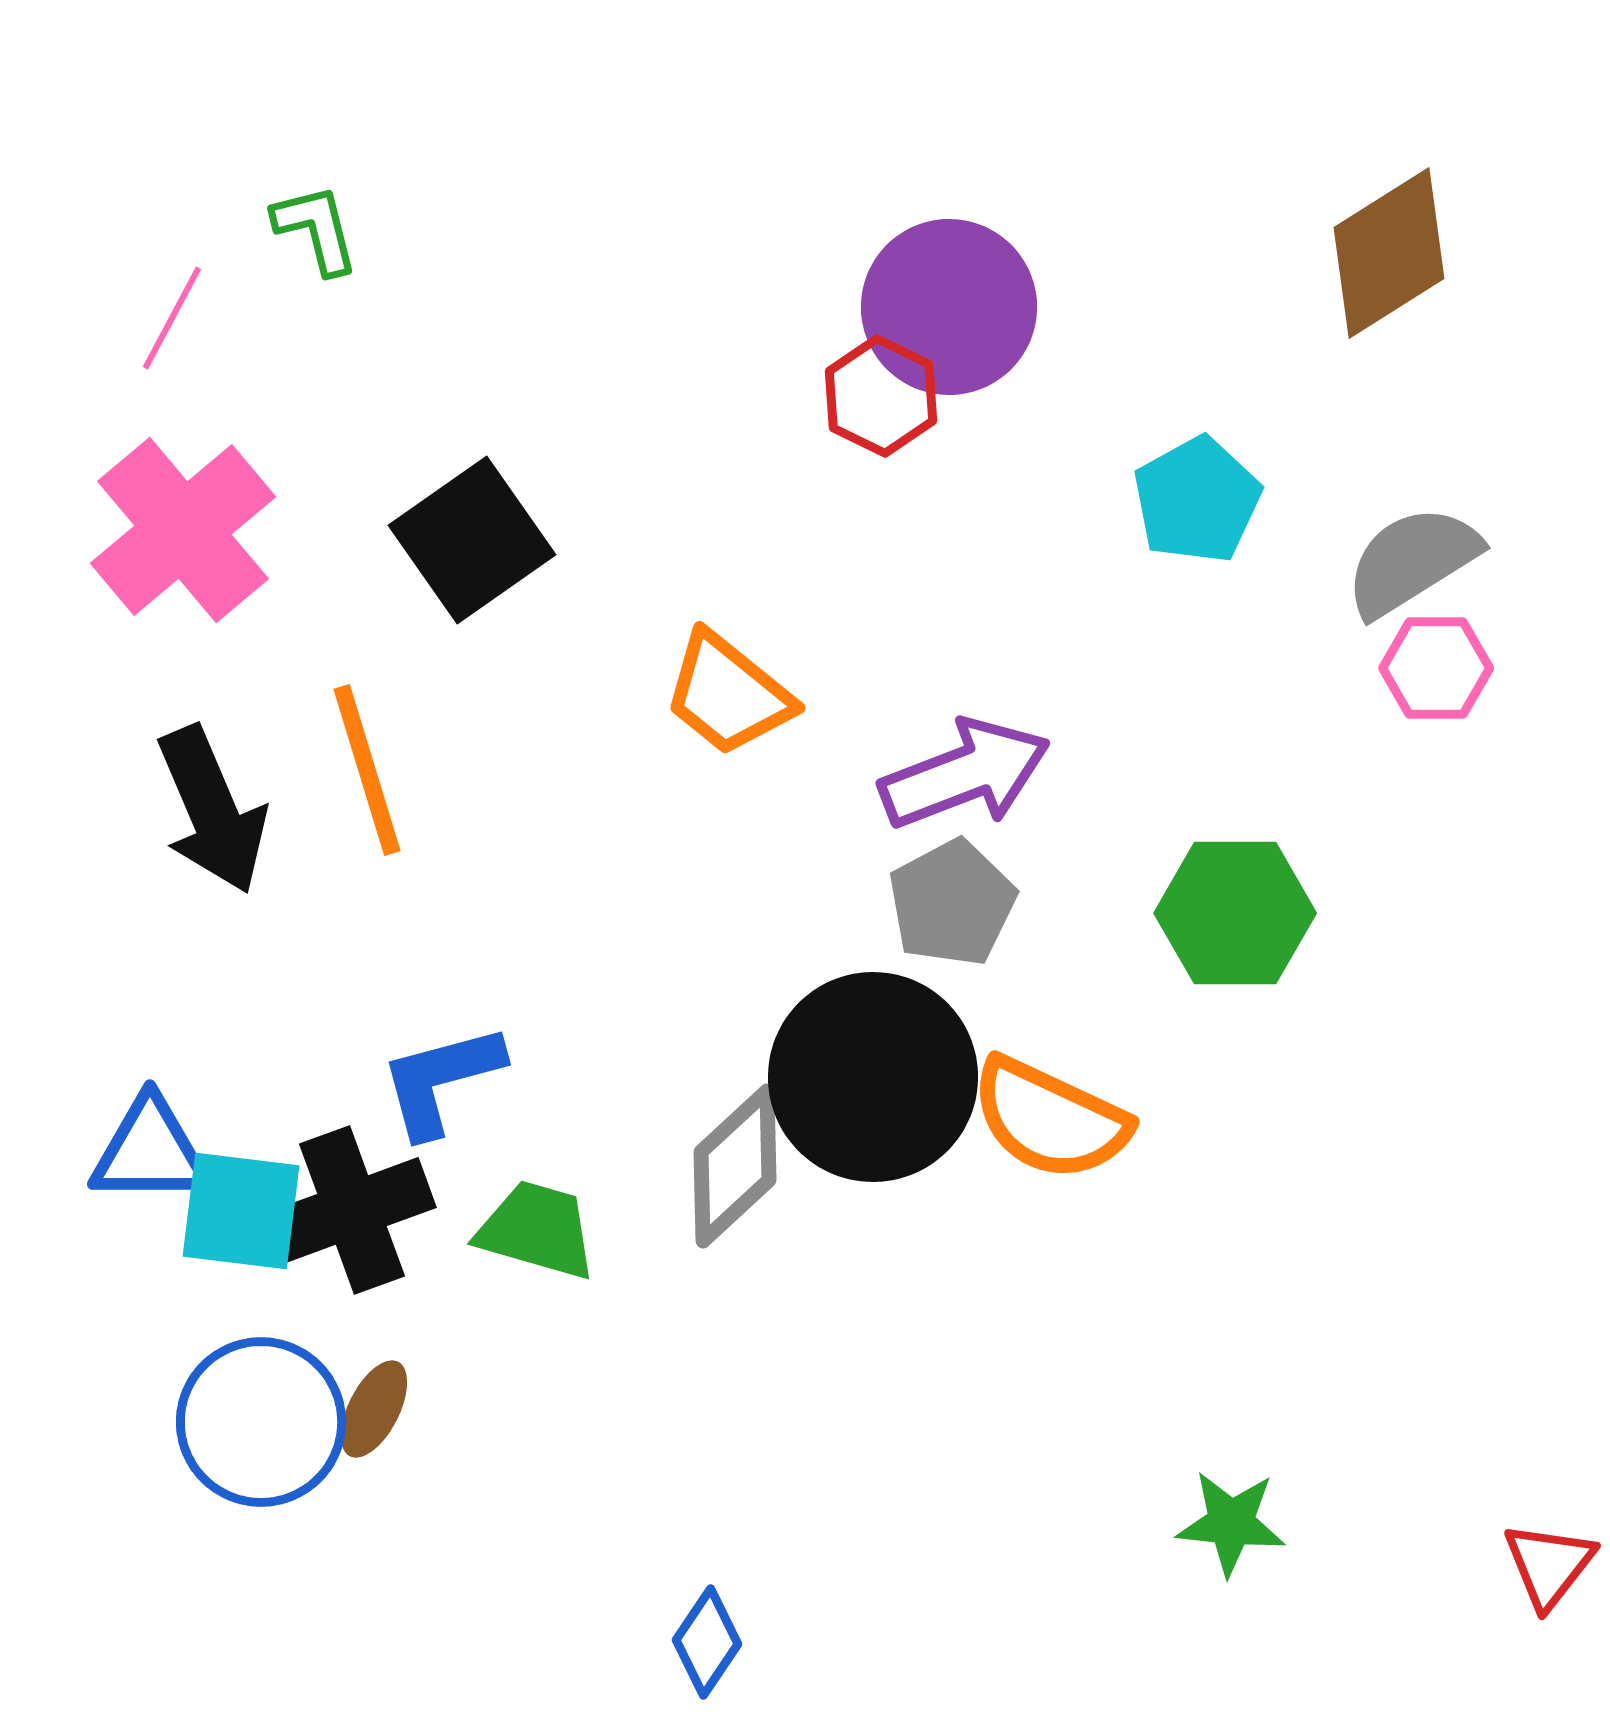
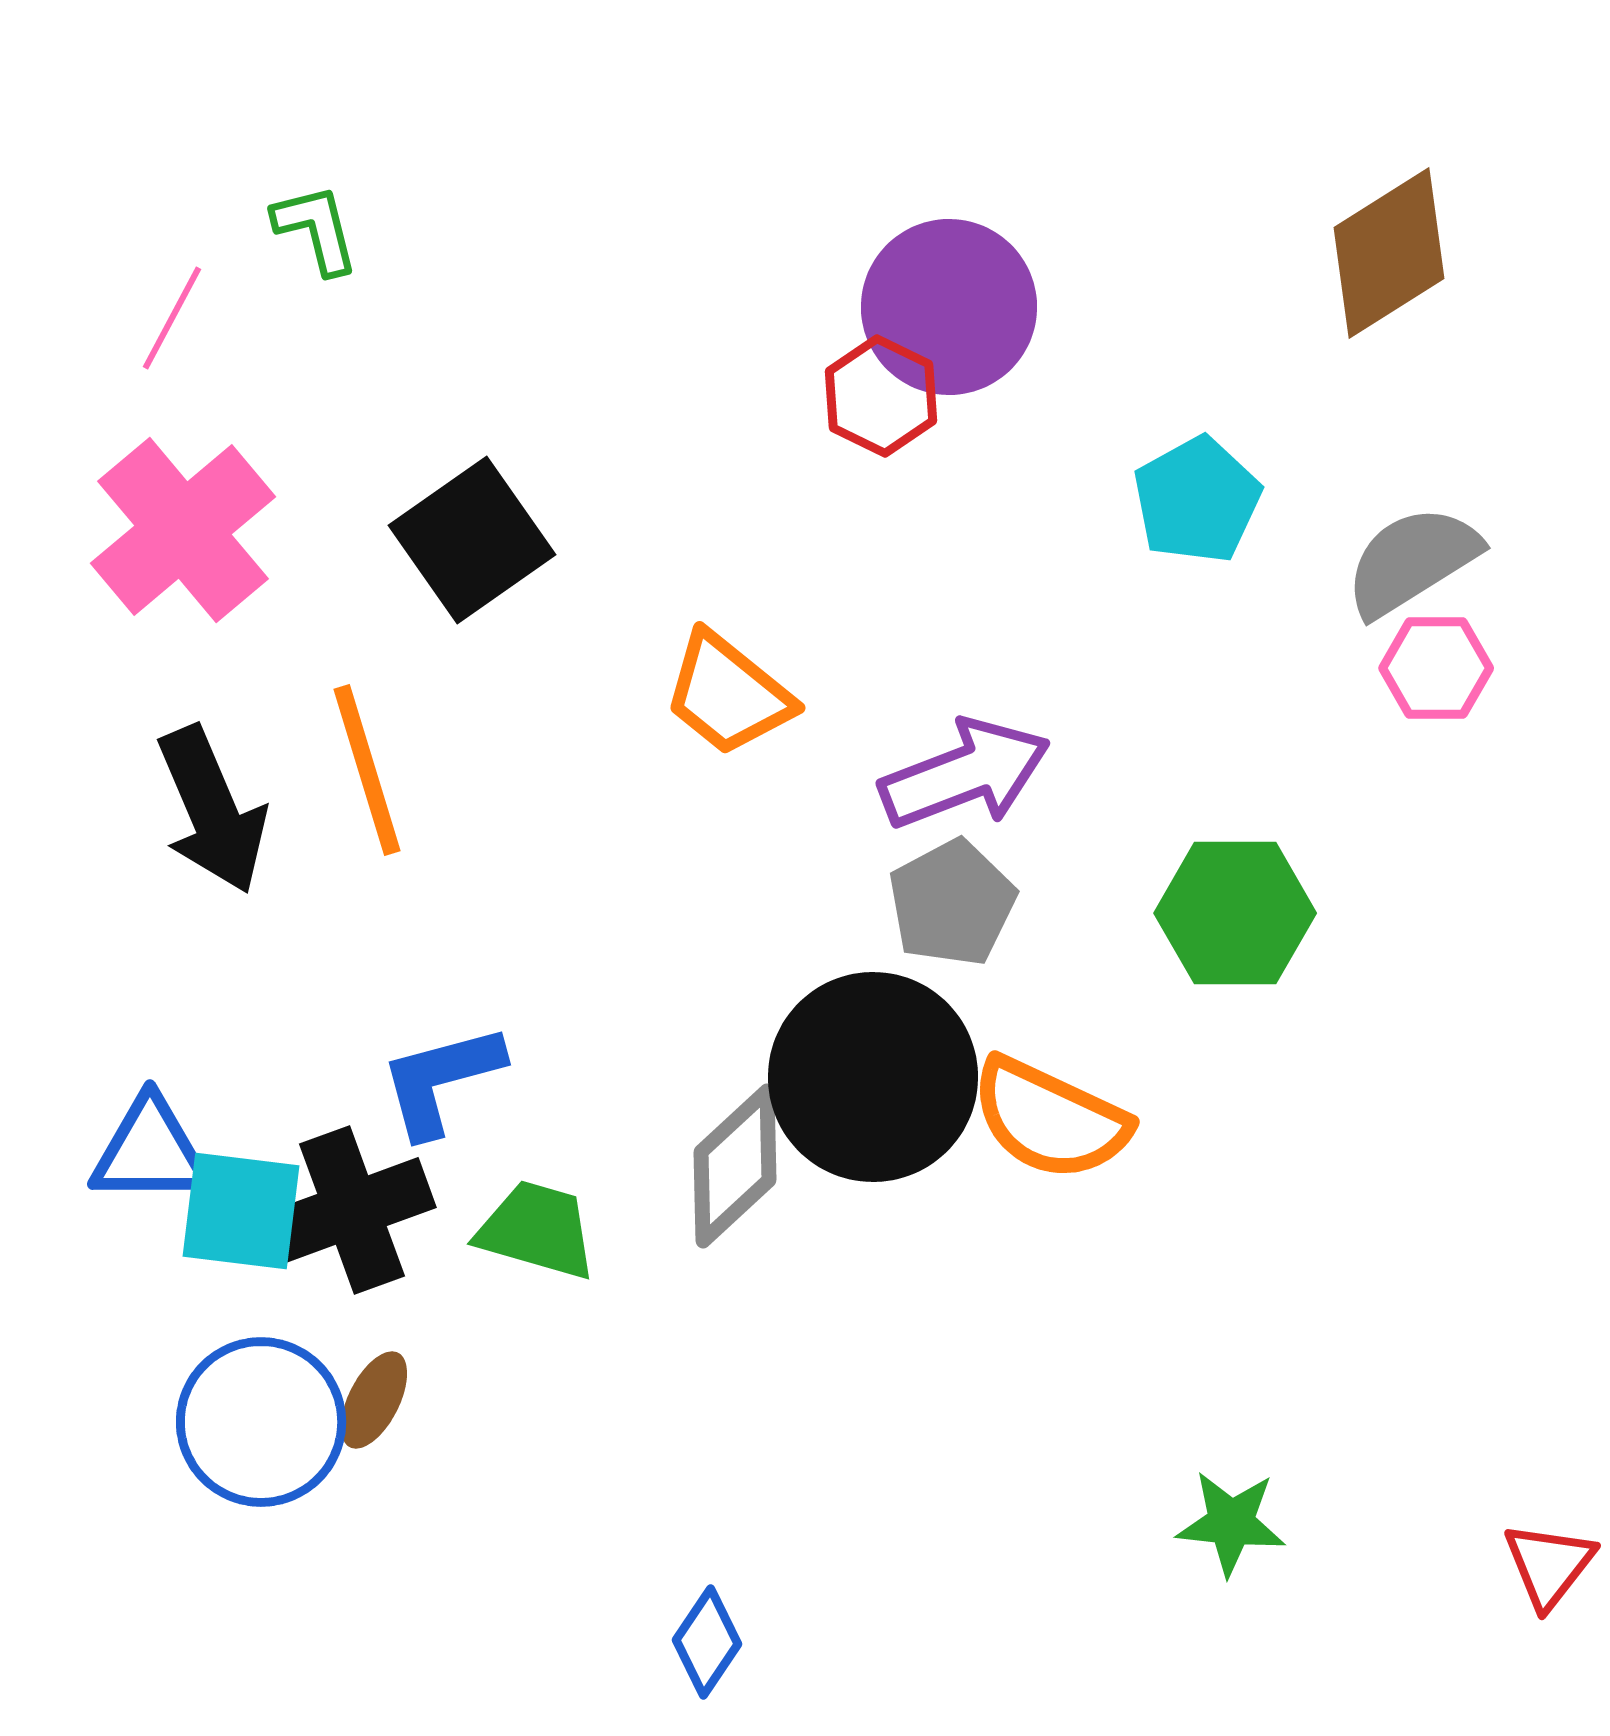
brown ellipse: moved 9 px up
